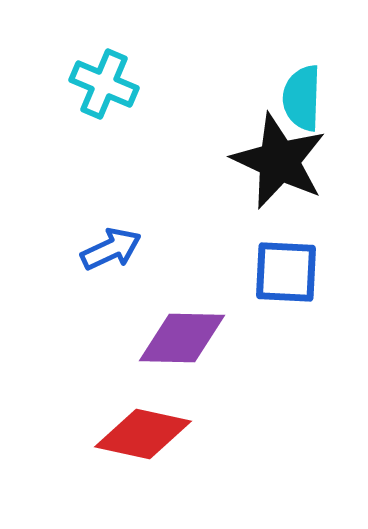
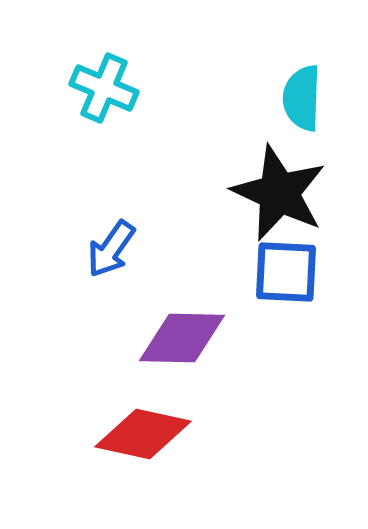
cyan cross: moved 4 px down
black star: moved 32 px down
blue arrow: rotated 150 degrees clockwise
